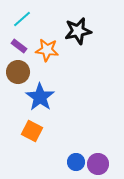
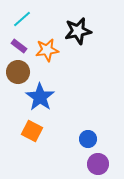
orange star: rotated 15 degrees counterclockwise
blue circle: moved 12 px right, 23 px up
